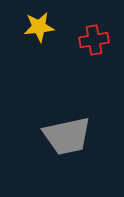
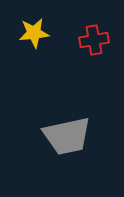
yellow star: moved 5 px left, 6 px down
